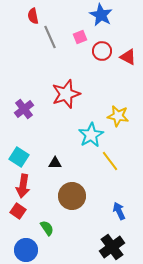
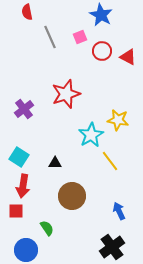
red semicircle: moved 6 px left, 4 px up
yellow star: moved 4 px down
red square: moved 2 px left; rotated 35 degrees counterclockwise
